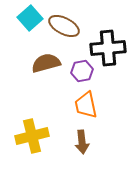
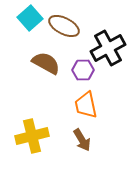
black cross: rotated 24 degrees counterclockwise
brown semicircle: rotated 44 degrees clockwise
purple hexagon: moved 1 px right, 1 px up; rotated 10 degrees clockwise
brown arrow: moved 2 px up; rotated 25 degrees counterclockwise
